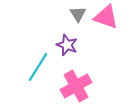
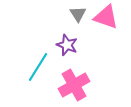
pink cross: moved 2 px left, 1 px up
